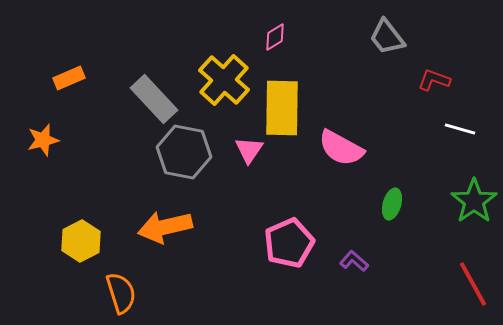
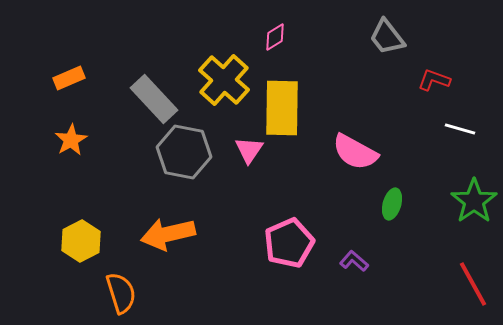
orange star: moved 28 px right; rotated 16 degrees counterclockwise
pink semicircle: moved 14 px right, 4 px down
orange arrow: moved 3 px right, 7 px down
